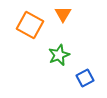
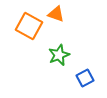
orange triangle: moved 7 px left; rotated 42 degrees counterclockwise
orange square: moved 1 px left, 1 px down
